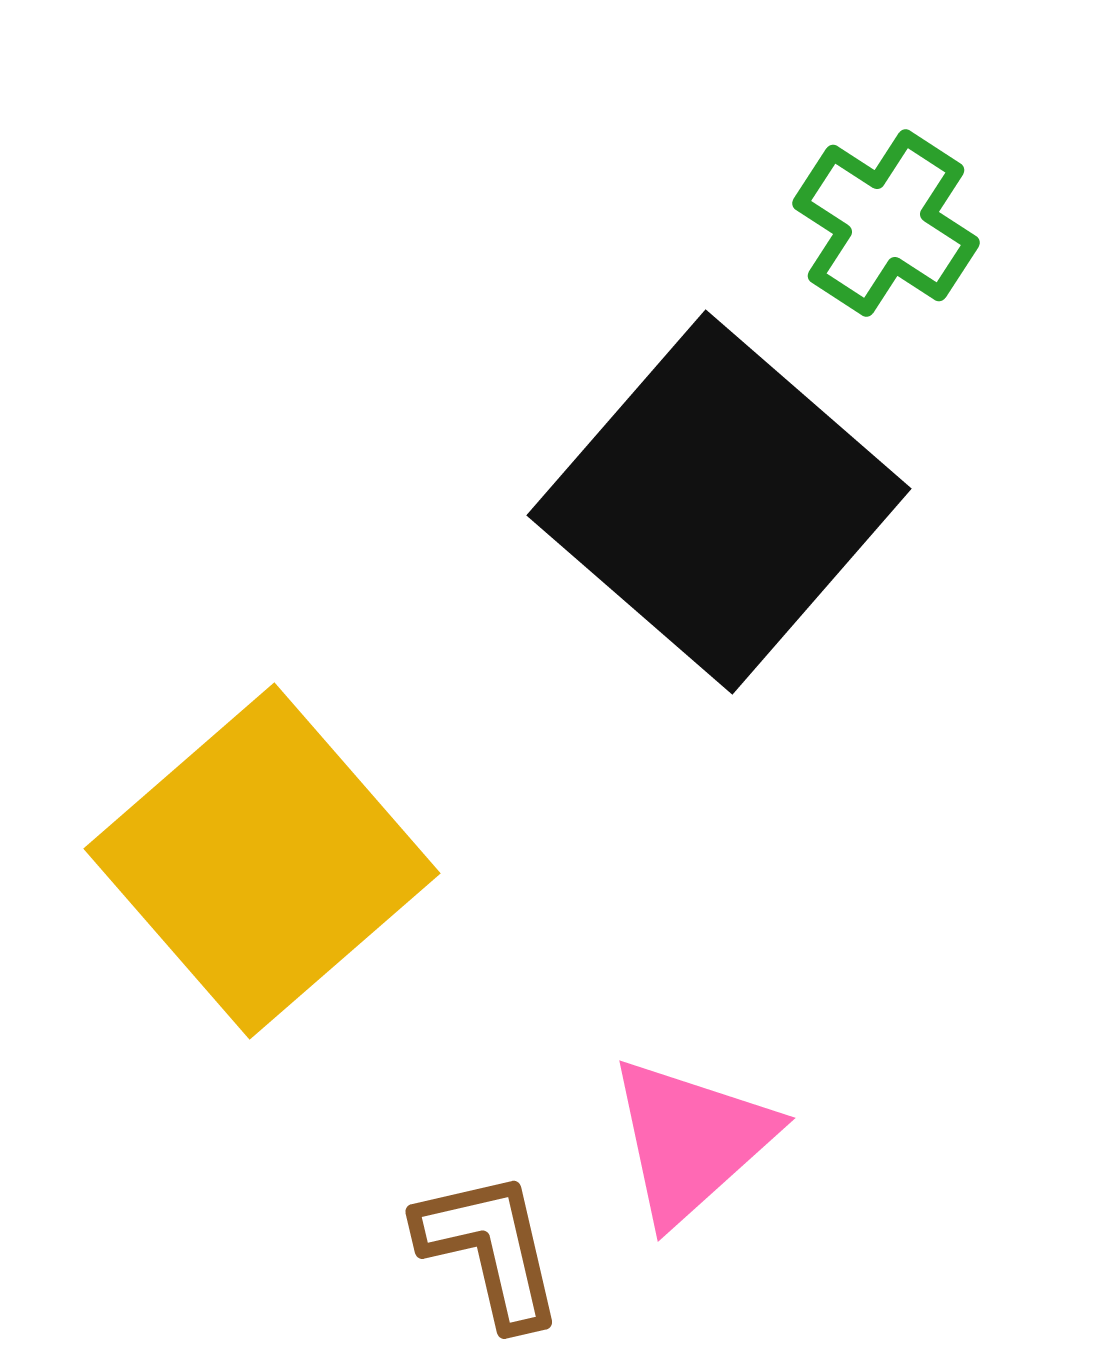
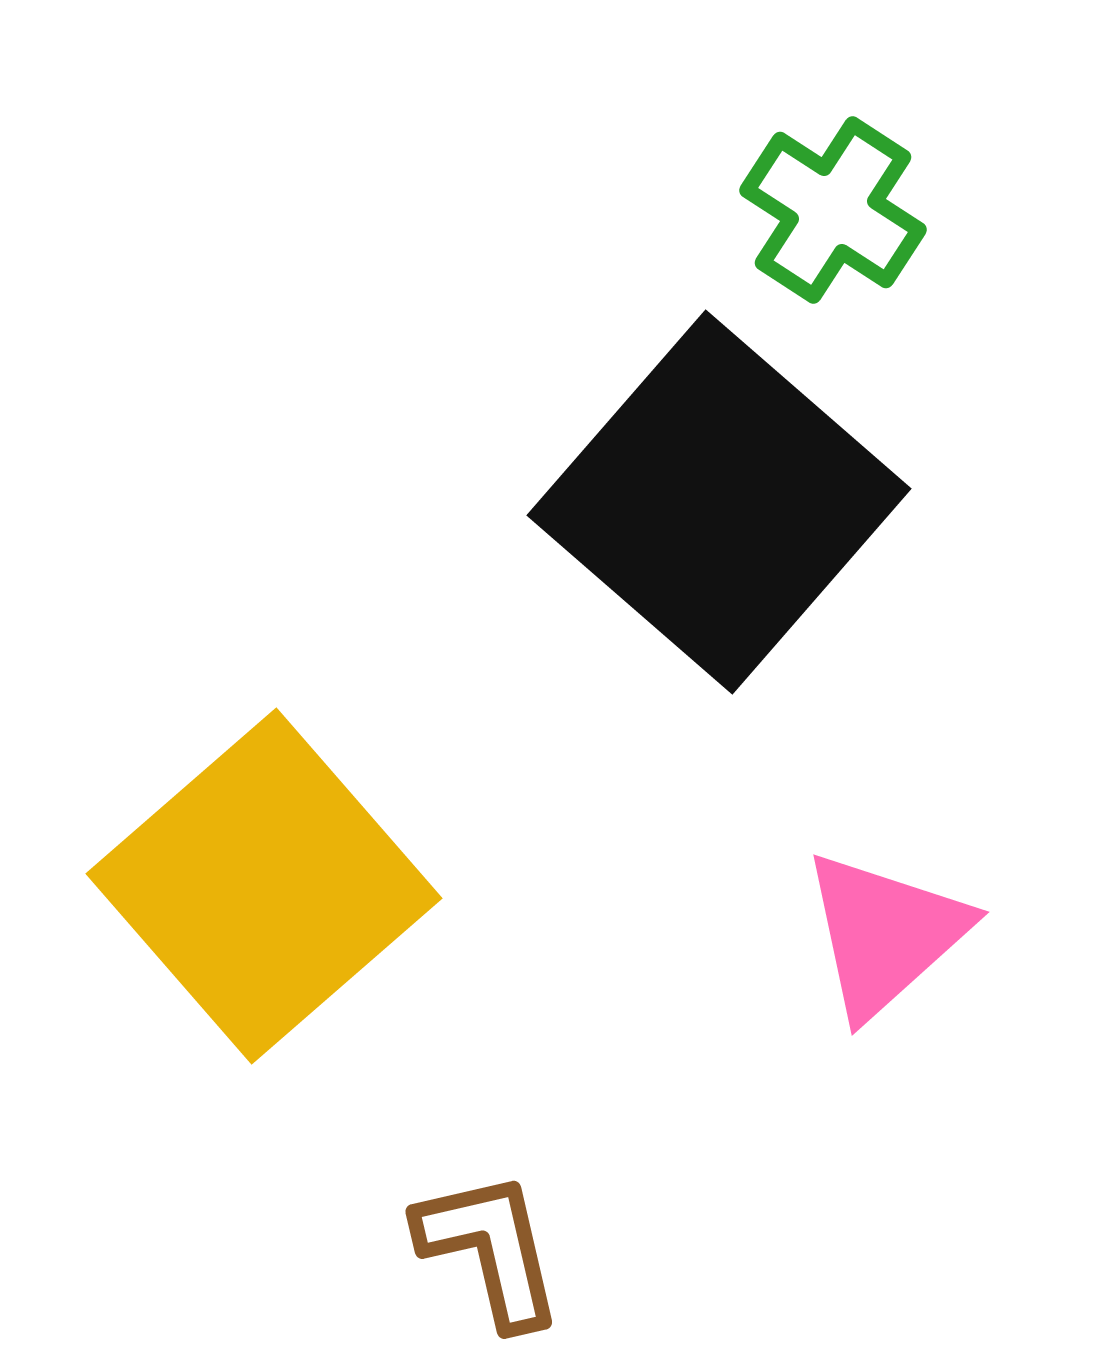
green cross: moved 53 px left, 13 px up
yellow square: moved 2 px right, 25 px down
pink triangle: moved 194 px right, 206 px up
